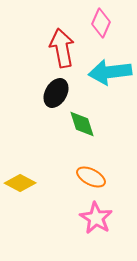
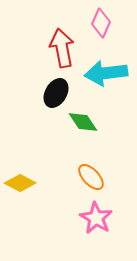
cyan arrow: moved 4 px left, 1 px down
green diamond: moved 1 px right, 2 px up; rotated 16 degrees counterclockwise
orange ellipse: rotated 20 degrees clockwise
